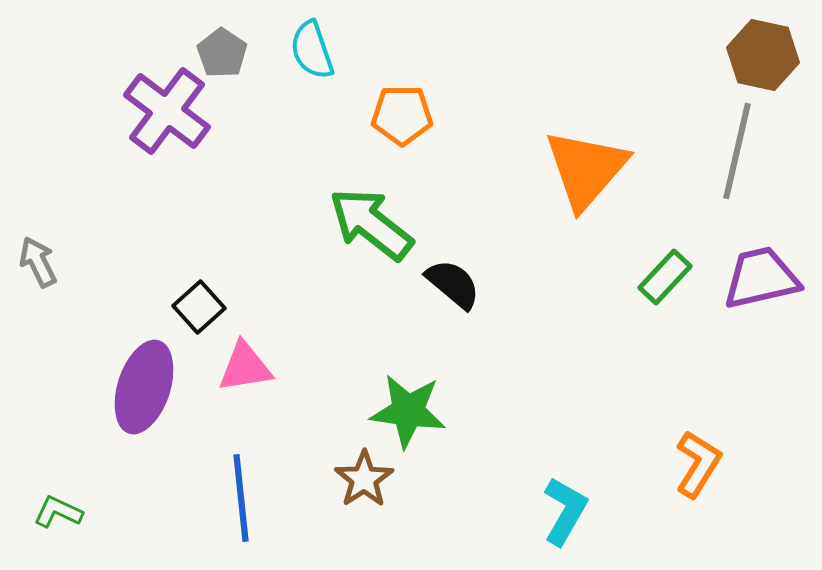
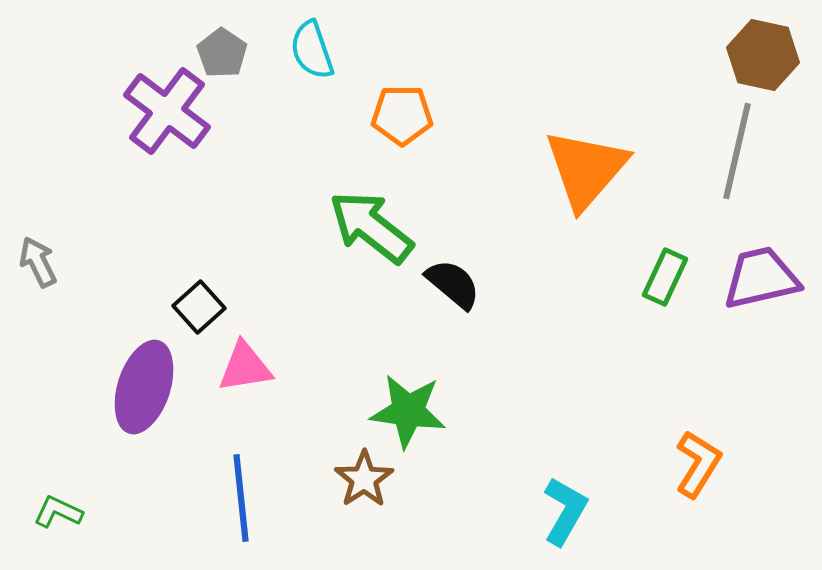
green arrow: moved 3 px down
green rectangle: rotated 18 degrees counterclockwise
